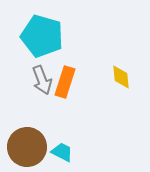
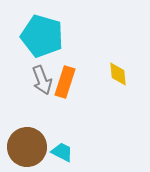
yellow diamond: moved 3 px left, 3 px up
